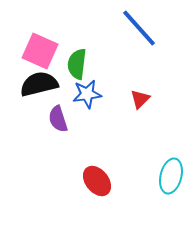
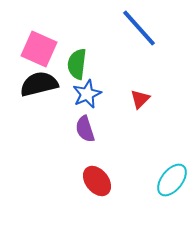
pink square: moved 1 px left, 2 px up
blue star: rotated 16 degrees counterclockwise
purple semicircle: moved 27 px right, 10 px down
cyan ellipse: moved 1 px right, 4 px down; rotated 24 degrees clockwise
